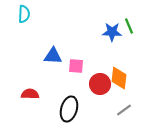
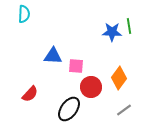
green line: rotated 14 degrees clockwise
orange diamond: rotated 30 degrees clockwise
red circle: moved 9 px left, 3 px down
red semicircle: rotated 132 degrees clockwise
black ellipse: rotated 20 degrees clockwise
